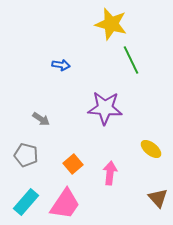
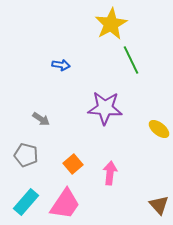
yellow star: rotated 28 degrees clockwise
yellow ellipse: moved 8 px right, 20 px up
brown triangle: moved 1 px right, 7 px down
